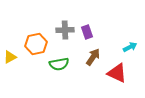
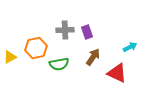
orange hexagon: moved 4 px down
